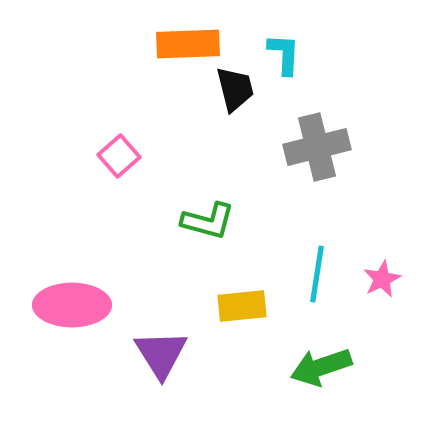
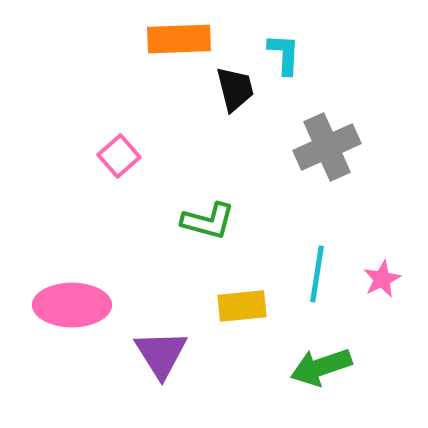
orange rectangle: moved 9 px left, 5 px up
gray cross: moved 10 px right; rotated 10 degrees counterclockwise
